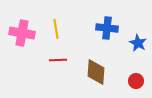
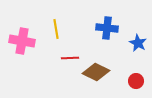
pink cross: moved 8 px down
red line: moved 12 px right, 2 px up
brown diamond: rotated 68 degrees counterclockwise
